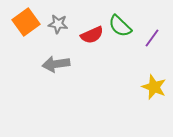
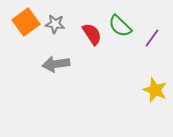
gray star: moved 3 px left
red semicircle: moved 1 px up; rotated 100 degrees counterclockwise
yellow star: moved 1 px right, 3 px down
